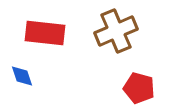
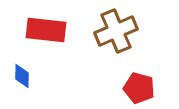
red rectangle: moved 1 px right, 3 px up
blue diamond: rotated 20 degrees clockwise
